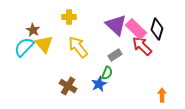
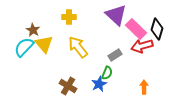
purple triangle: moved 10 px up
red arrow: rotated 60 degrees counterclockwise
orange arrow: moved 18 px left, 8 px up
